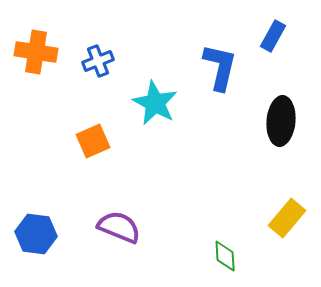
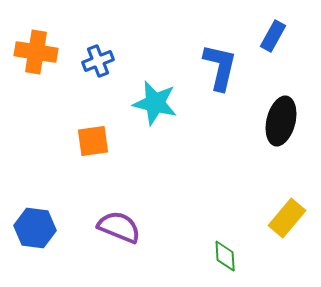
cyan star: rotated 15 degrees counterclockwise
black ellipse: rotated 9 degrees clockwise
orange square: rotated 16 degrees clockwise
blue hexagon: moved 1 px left, 6 px up
